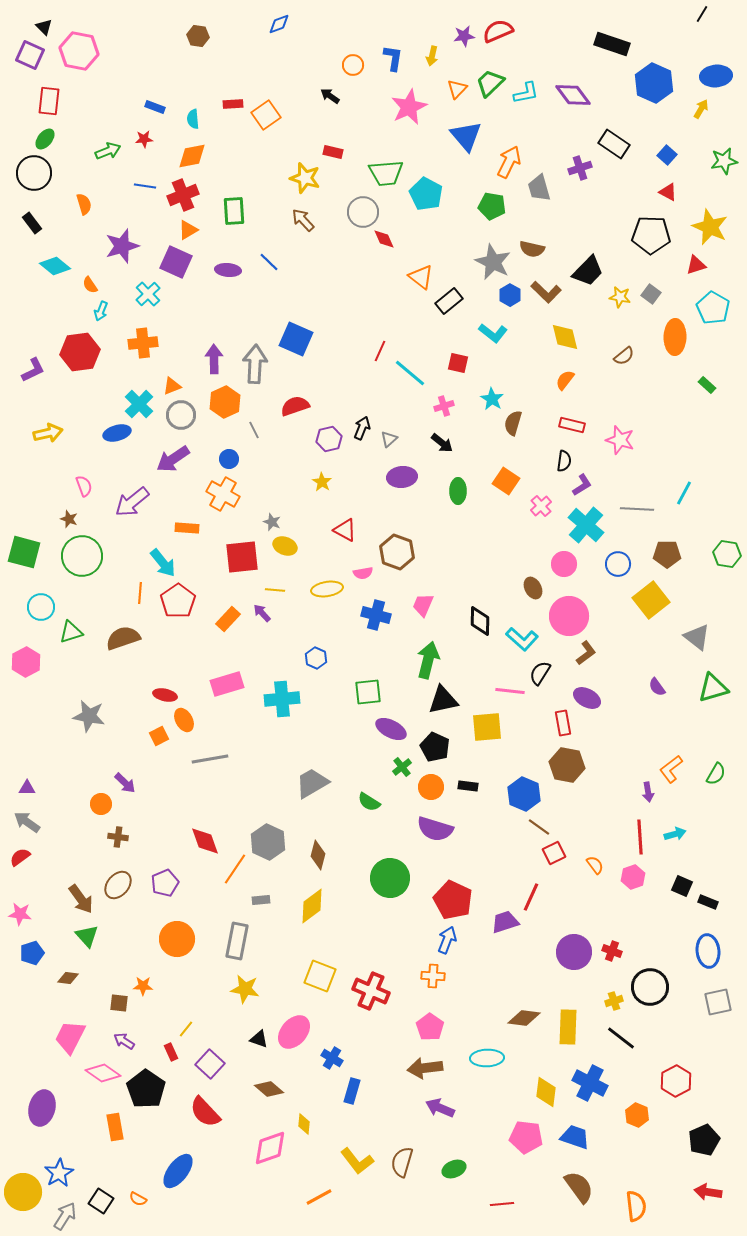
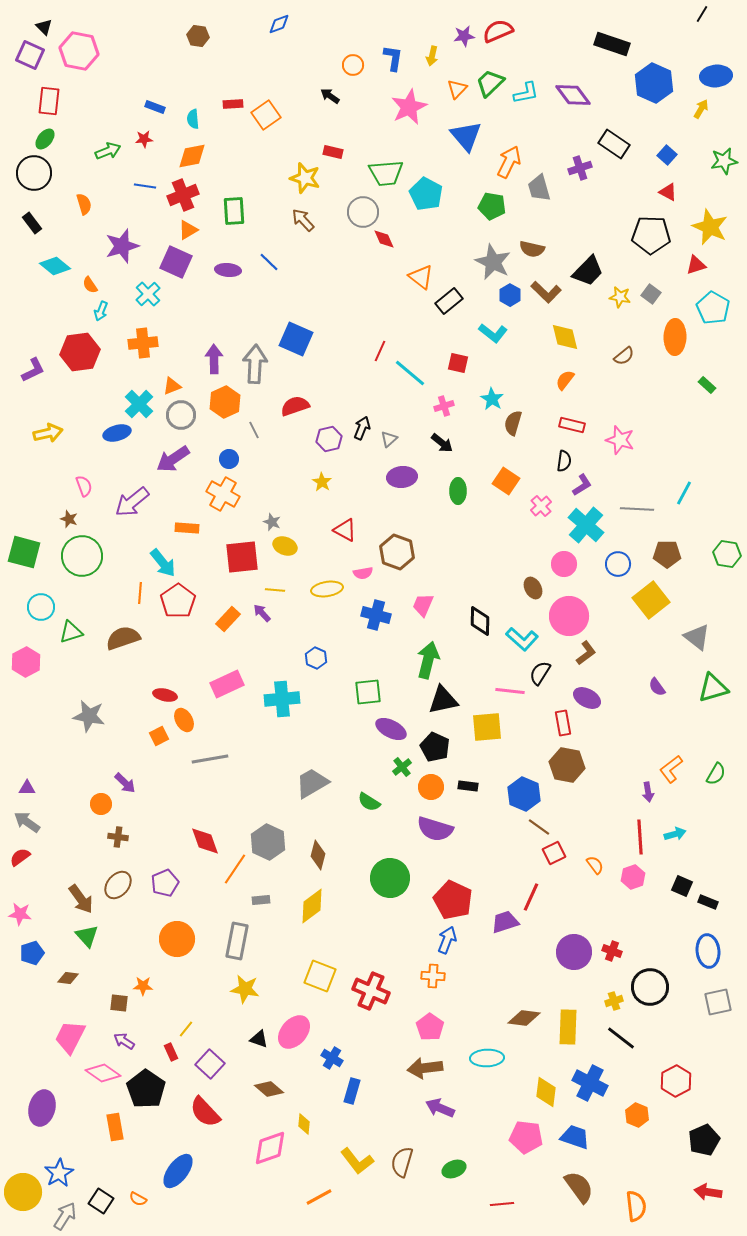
pink rectangle at (227, 684): rotated 8 degrees counterclockwise
